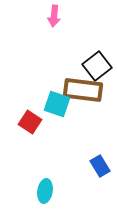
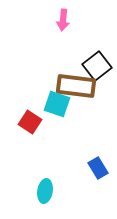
pink arrow: moved 9 px right, 4 px down
brown rectangle: moved 7 px left, 4 px up
blue rectangle: moved 2 px left, 2 px down
